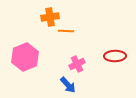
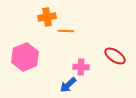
orange cross: moved 3 px left
red ellipse: rotated 35 degrees clockwise
pink cross: moved 4 px right, 3 px down; rotated 28 degrees clockwise
blue arrow: rotated 90 degrees clockwise
